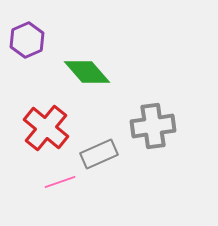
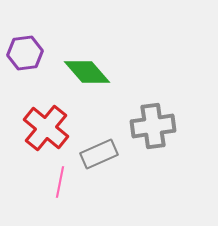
purple hexagon: moved 2 px left, 13 px down; rotated 16 degrees clockwise
pink line: rotated 60 degrees counterclockwise
